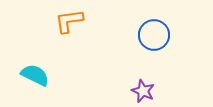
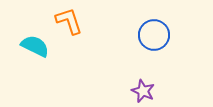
orange L-shape: rotated 80 degrees clockwise
cyan semicircle: moved 29 px up
